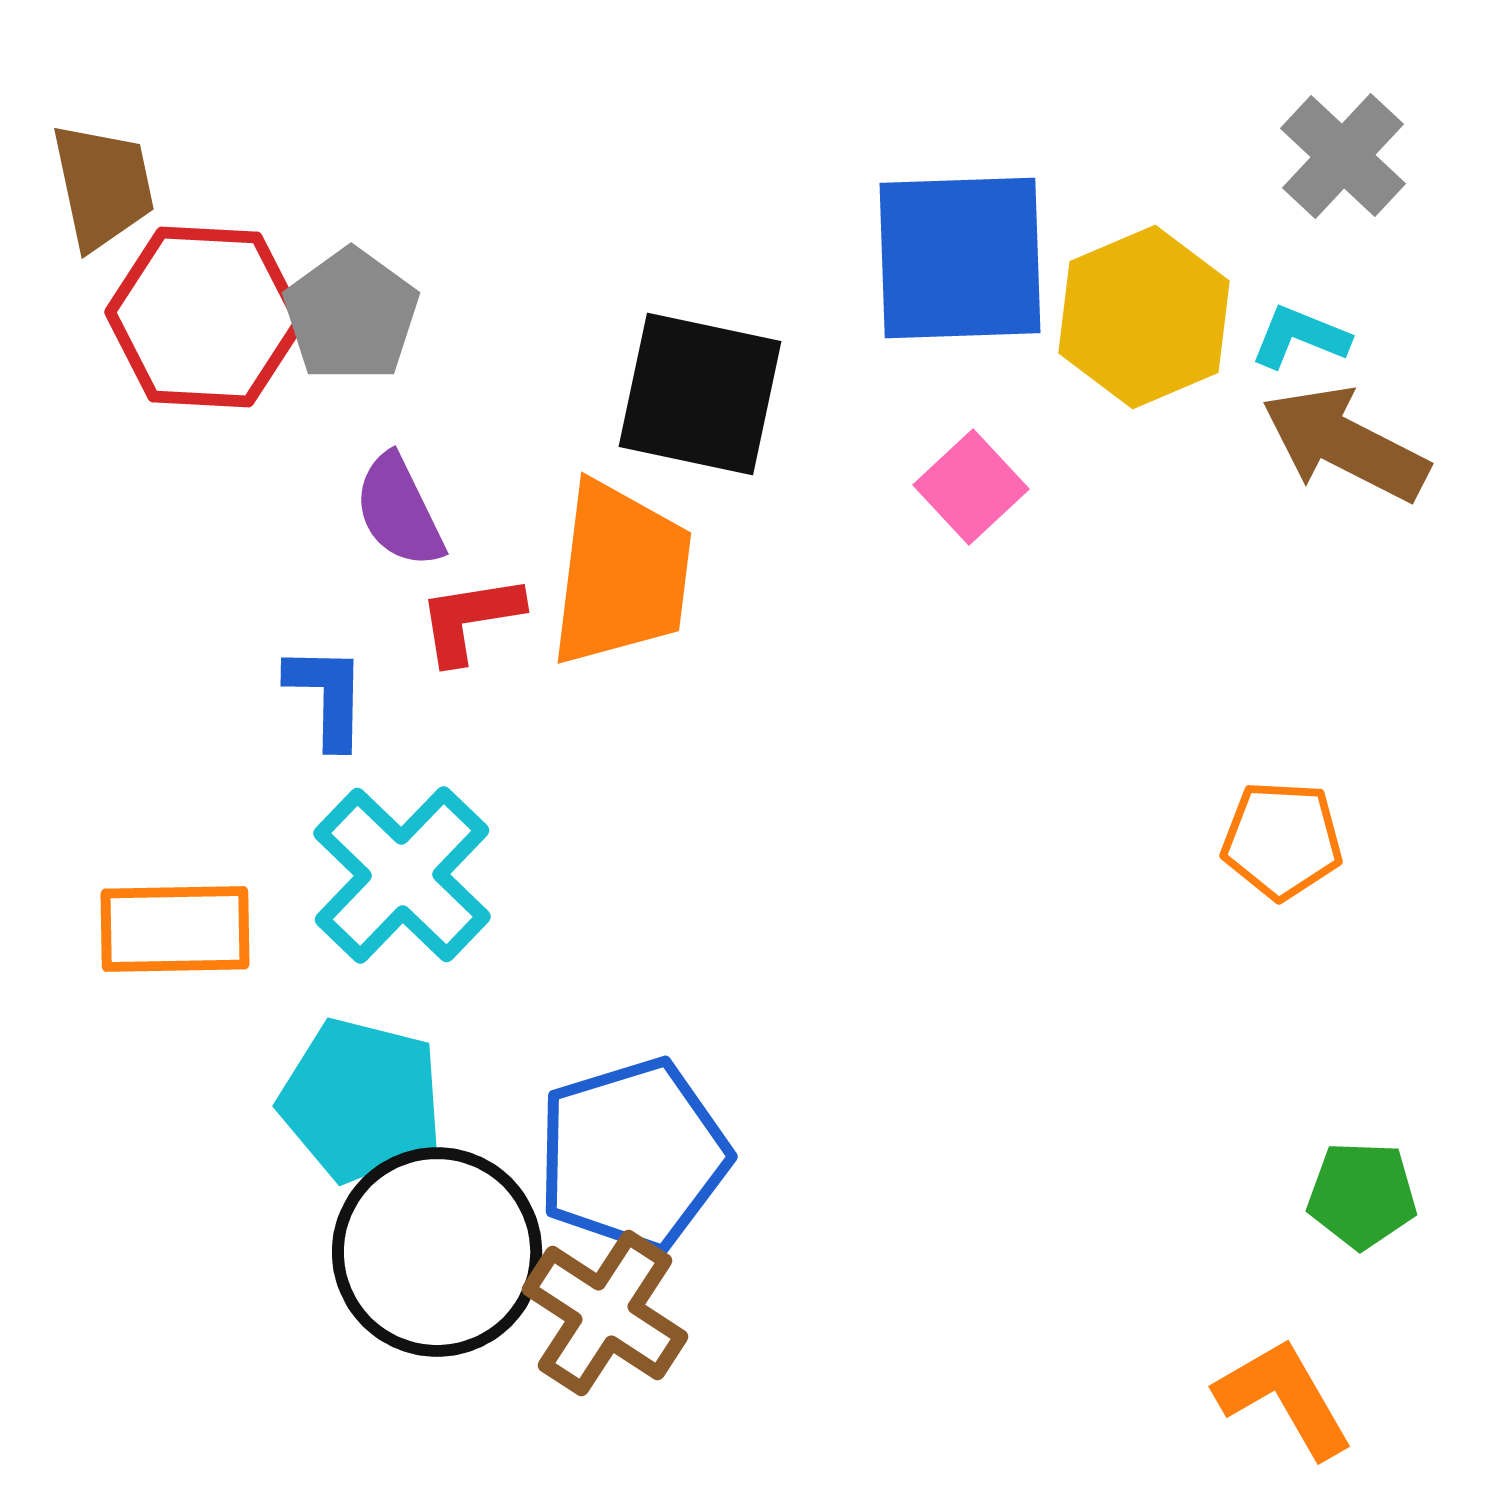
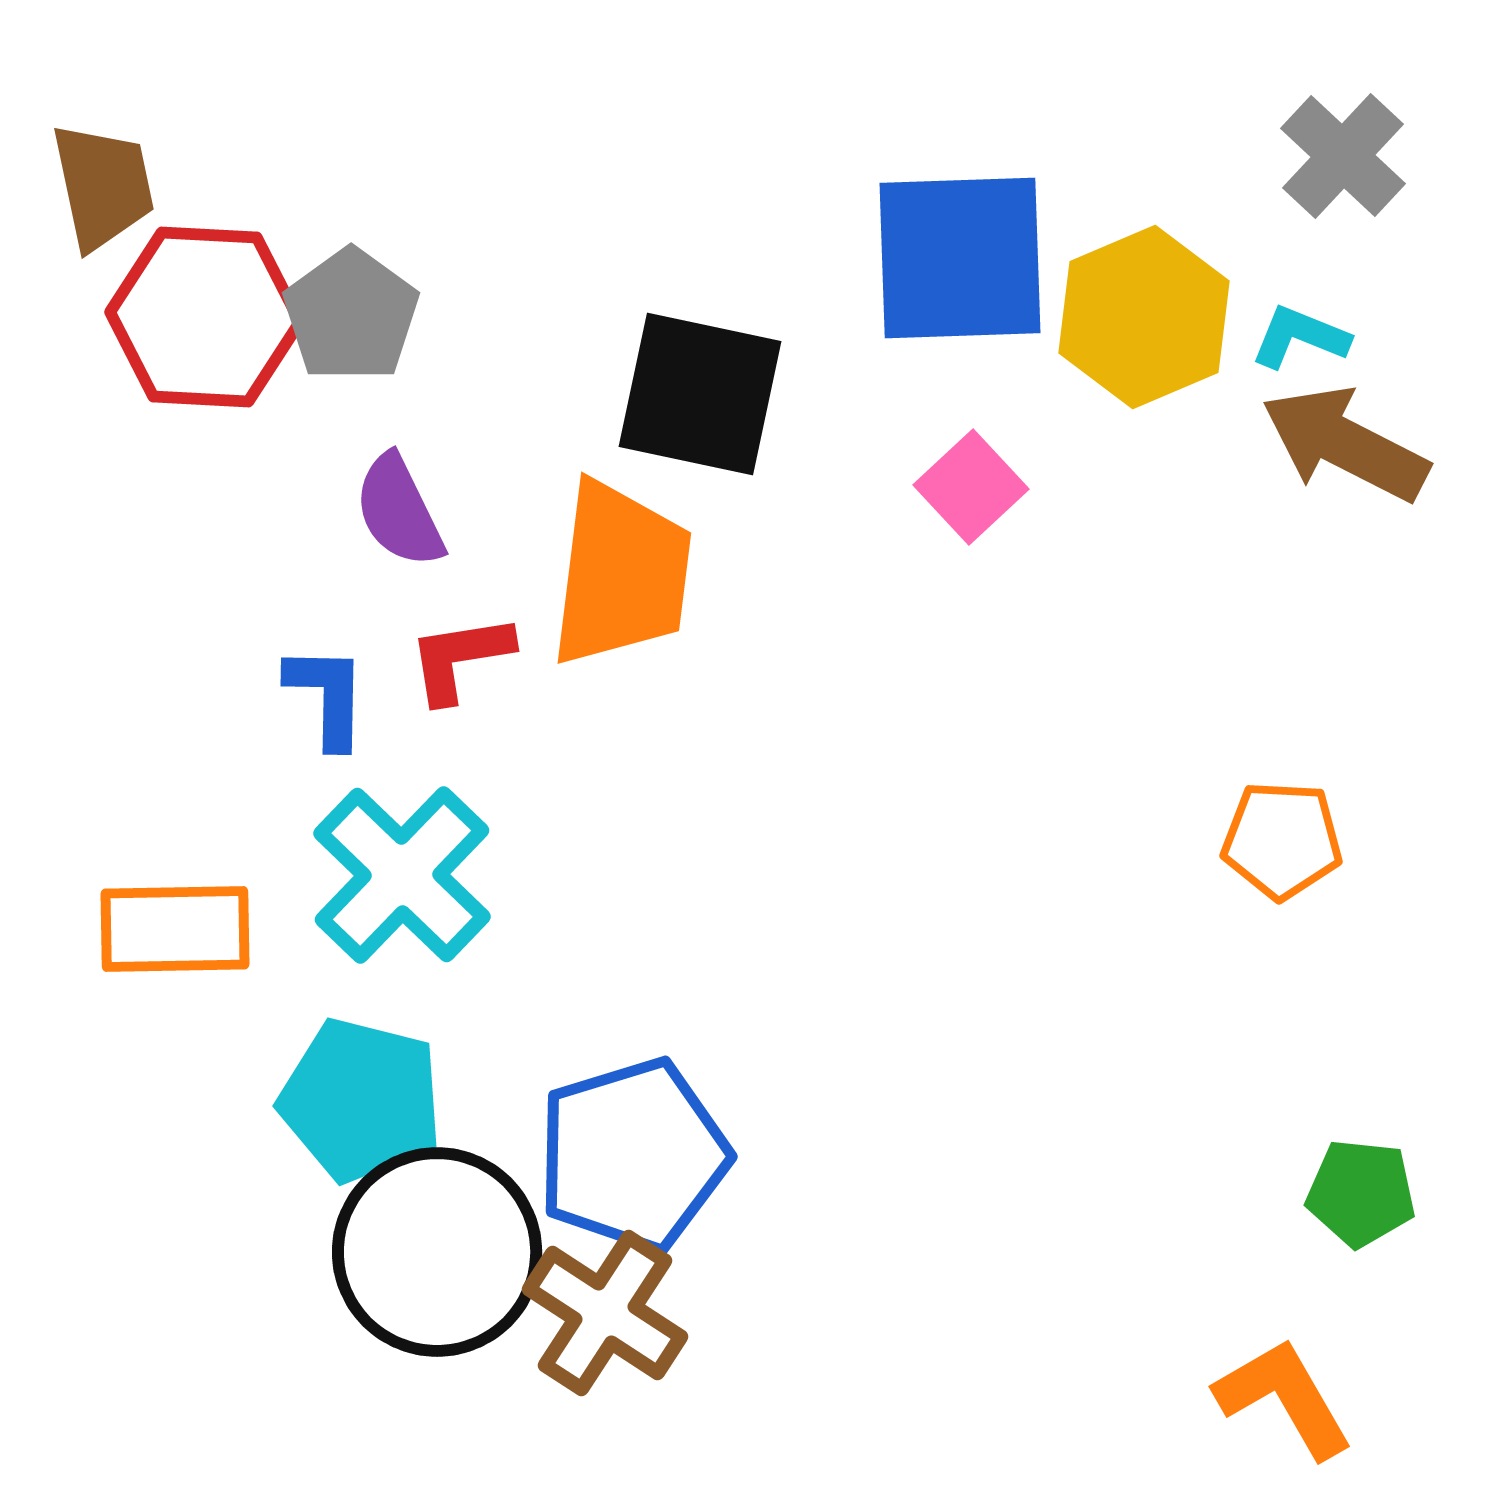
red L-shape: moved 10 px left, 39 px down
green pentagon: moved 1 px left, 2 px up; rotated 4 degrees clockwise
